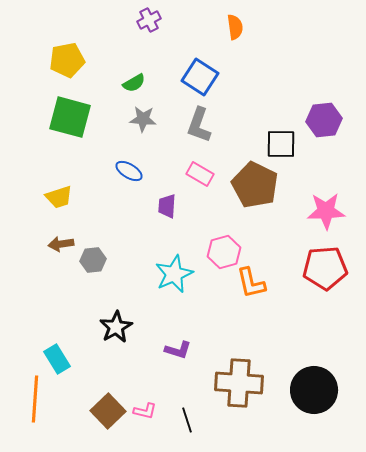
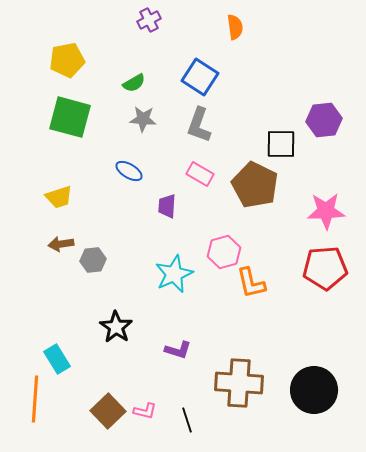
black star: rotated 8 degrees counterclockwise
